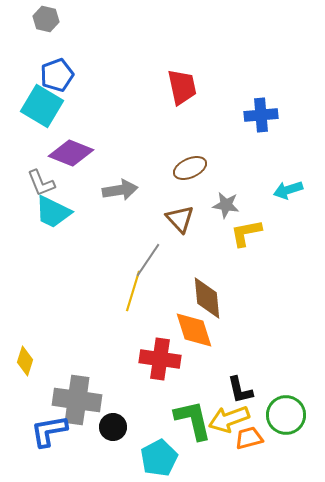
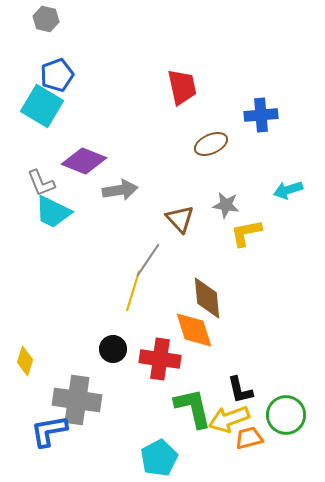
purple diamond: moved 13 px right, 8 px down
brown ellipse: moved 21 px right, 24 px up
green L-shape: moved 12 px up
black circle: moved 78 px up
